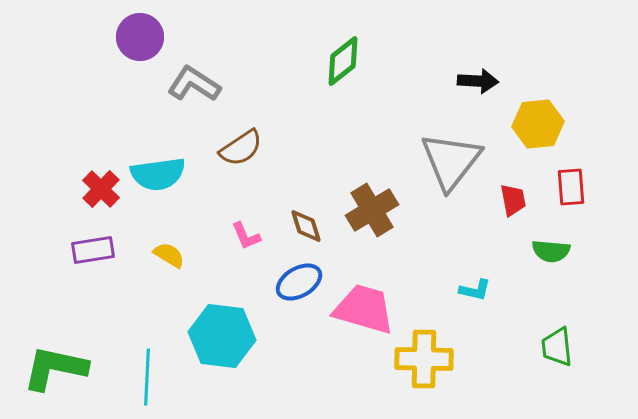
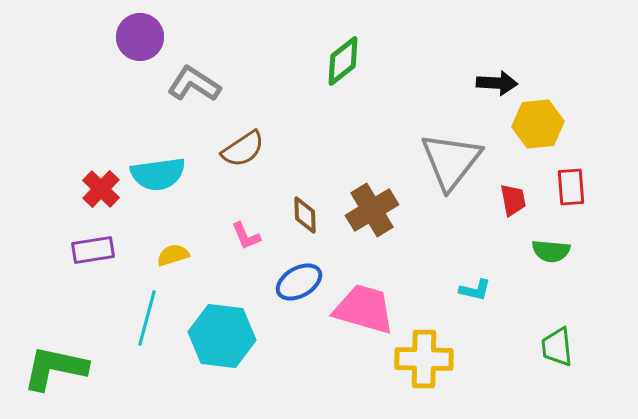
black arrow: moved 19 px right, 2 px down
brown semicircle: moved 2 px right, 1 px down
brown diamond: moved 1 px left, 11 px up; rotated 15 degrees clockwise
yellow semicircle: moved 4 px right; rotated 48 degrees counterclockwise
cyan line: moved 59 px up; rotated 12 degrees clockwise
